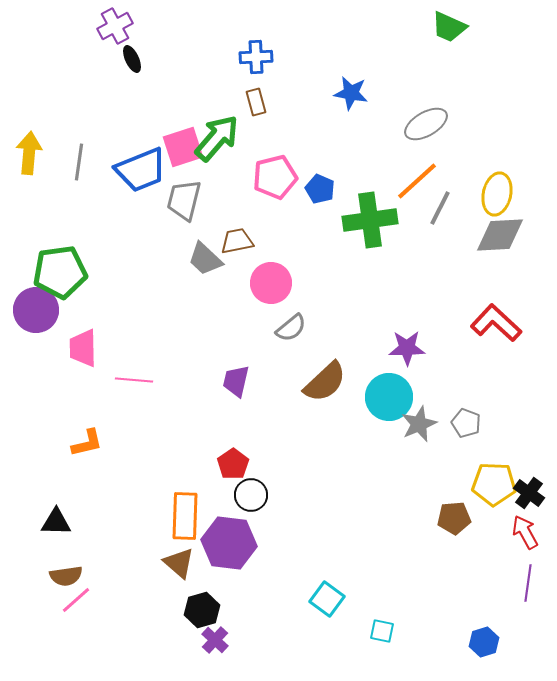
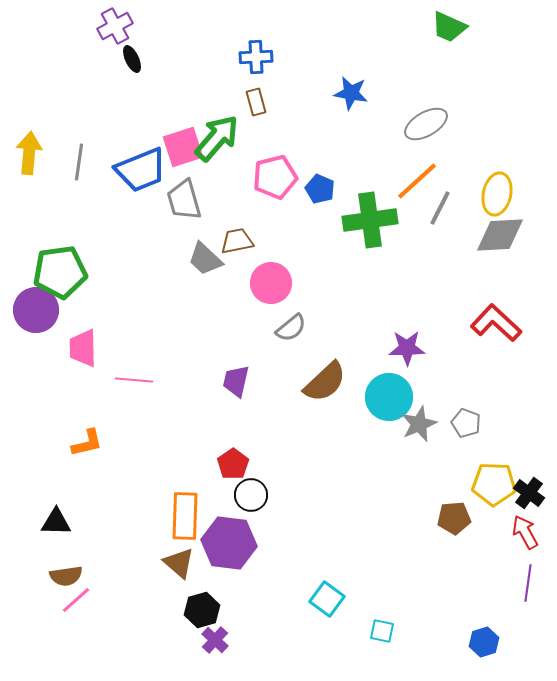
gray trapezoid at (184, 200): rotated 30 degrees counterclockwise
